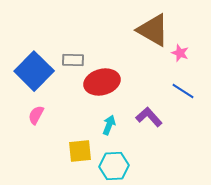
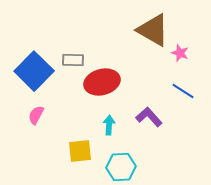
cyan arrow: rotated 18 degrees counterclockwise
cyan hexagon: moved 7 px right, 1 px down
